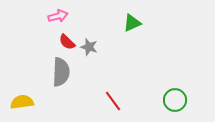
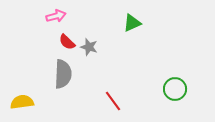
pink arrow: moved 2 px left
gray semicircle: moved 2 px right, 2 px down
green circle: moved 11 px up
